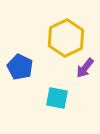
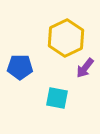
blue pentagon: rotated 25 degrees counterclockwise
